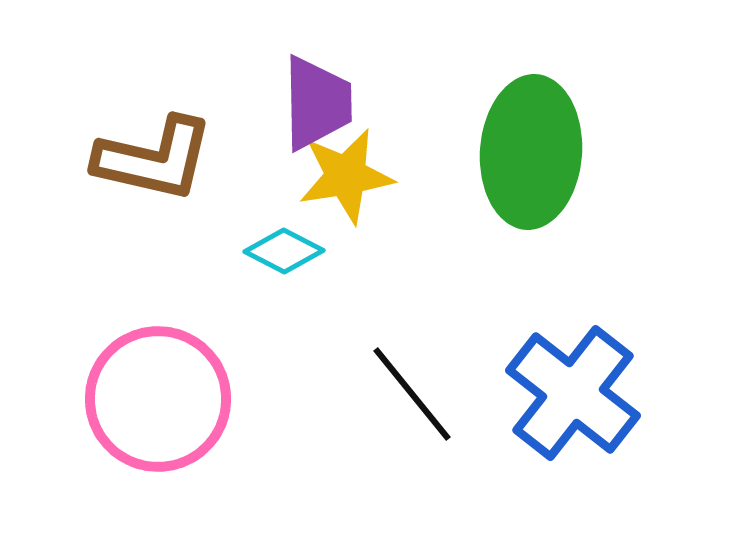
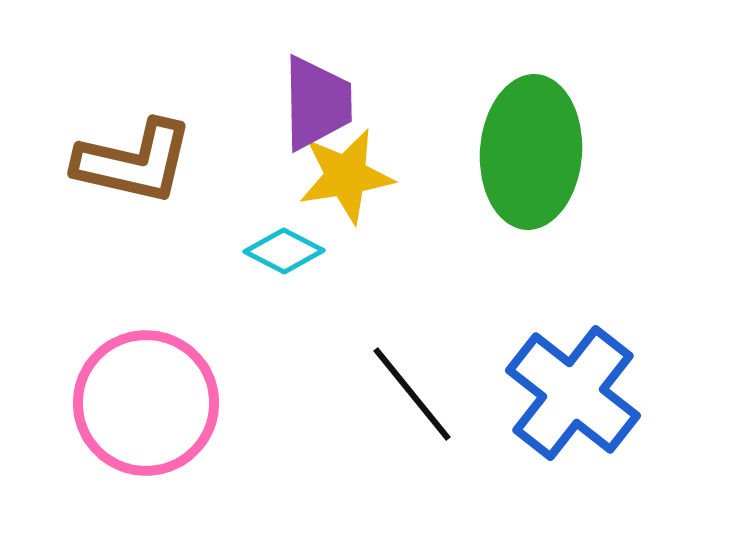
brown L-shape: moved 20 px left, 3 px down
pink circle: moved 12 px left, 4 px down
